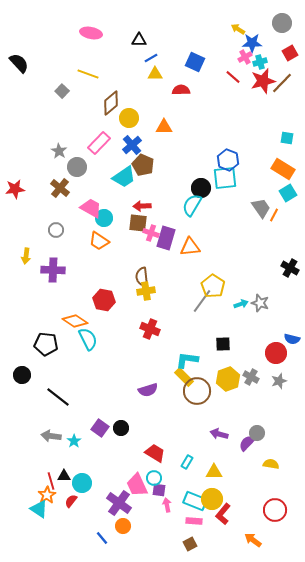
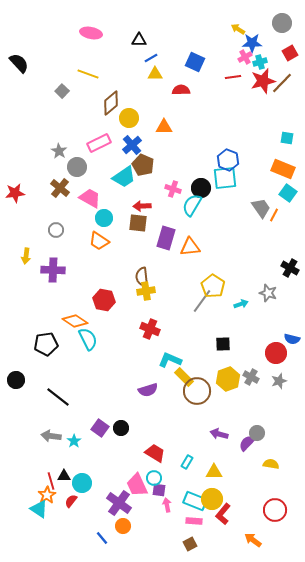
red line at (233, 77): rotated 49 degrees counterclockwise
pink rectangle at (99, 143): rotated 20 degrees clockwise
orange rectangle at (283, 169): rotated 10 degrees counterclockwise
red star at (15, 189): moved 4 px down
cyan square at (288, 193): rotated 24 degrees counterclockwise
pink trapezoid at (91, 208): moved 1 px left, 10 px up
pink cross at (151, 233): moved 22 px right, 44 px up
gray star at (260, 303): moved 8 px right, 10 px up
black pentagon at (46, 344): rotated 15 degrees counterclockwise
cyan L-shape at (187, 360): moved 17 px left; rotated 15 degrees clockwise
black circle at (22, 375): moved 6 px left, 5 px down
